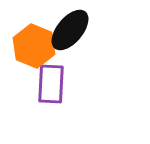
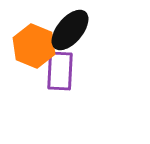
purple rectangle: moved 9 px right, 13 px up
